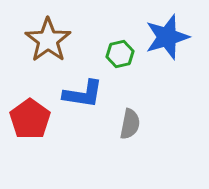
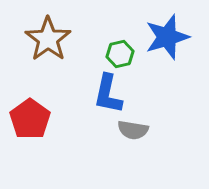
brown star: moved 1 px up
blue L-shape: moved 25 px right; rotated 93 degrees clockwise
gray semicircle: moved 3 px right, 6 px down; rotated 88 degrees clockwise
